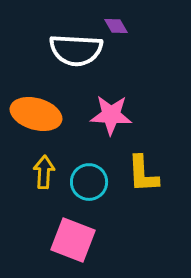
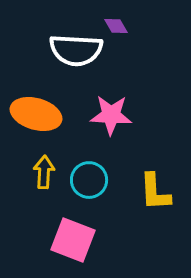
yellow L-shape: moved 12 px right, 18 px down
cyan circle: moved 2 px up
